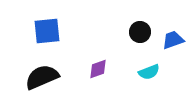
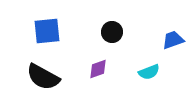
black circle: moved 28 px left
black semicircle: moved 1 px right; rotated 128 degrees counterclockwise
